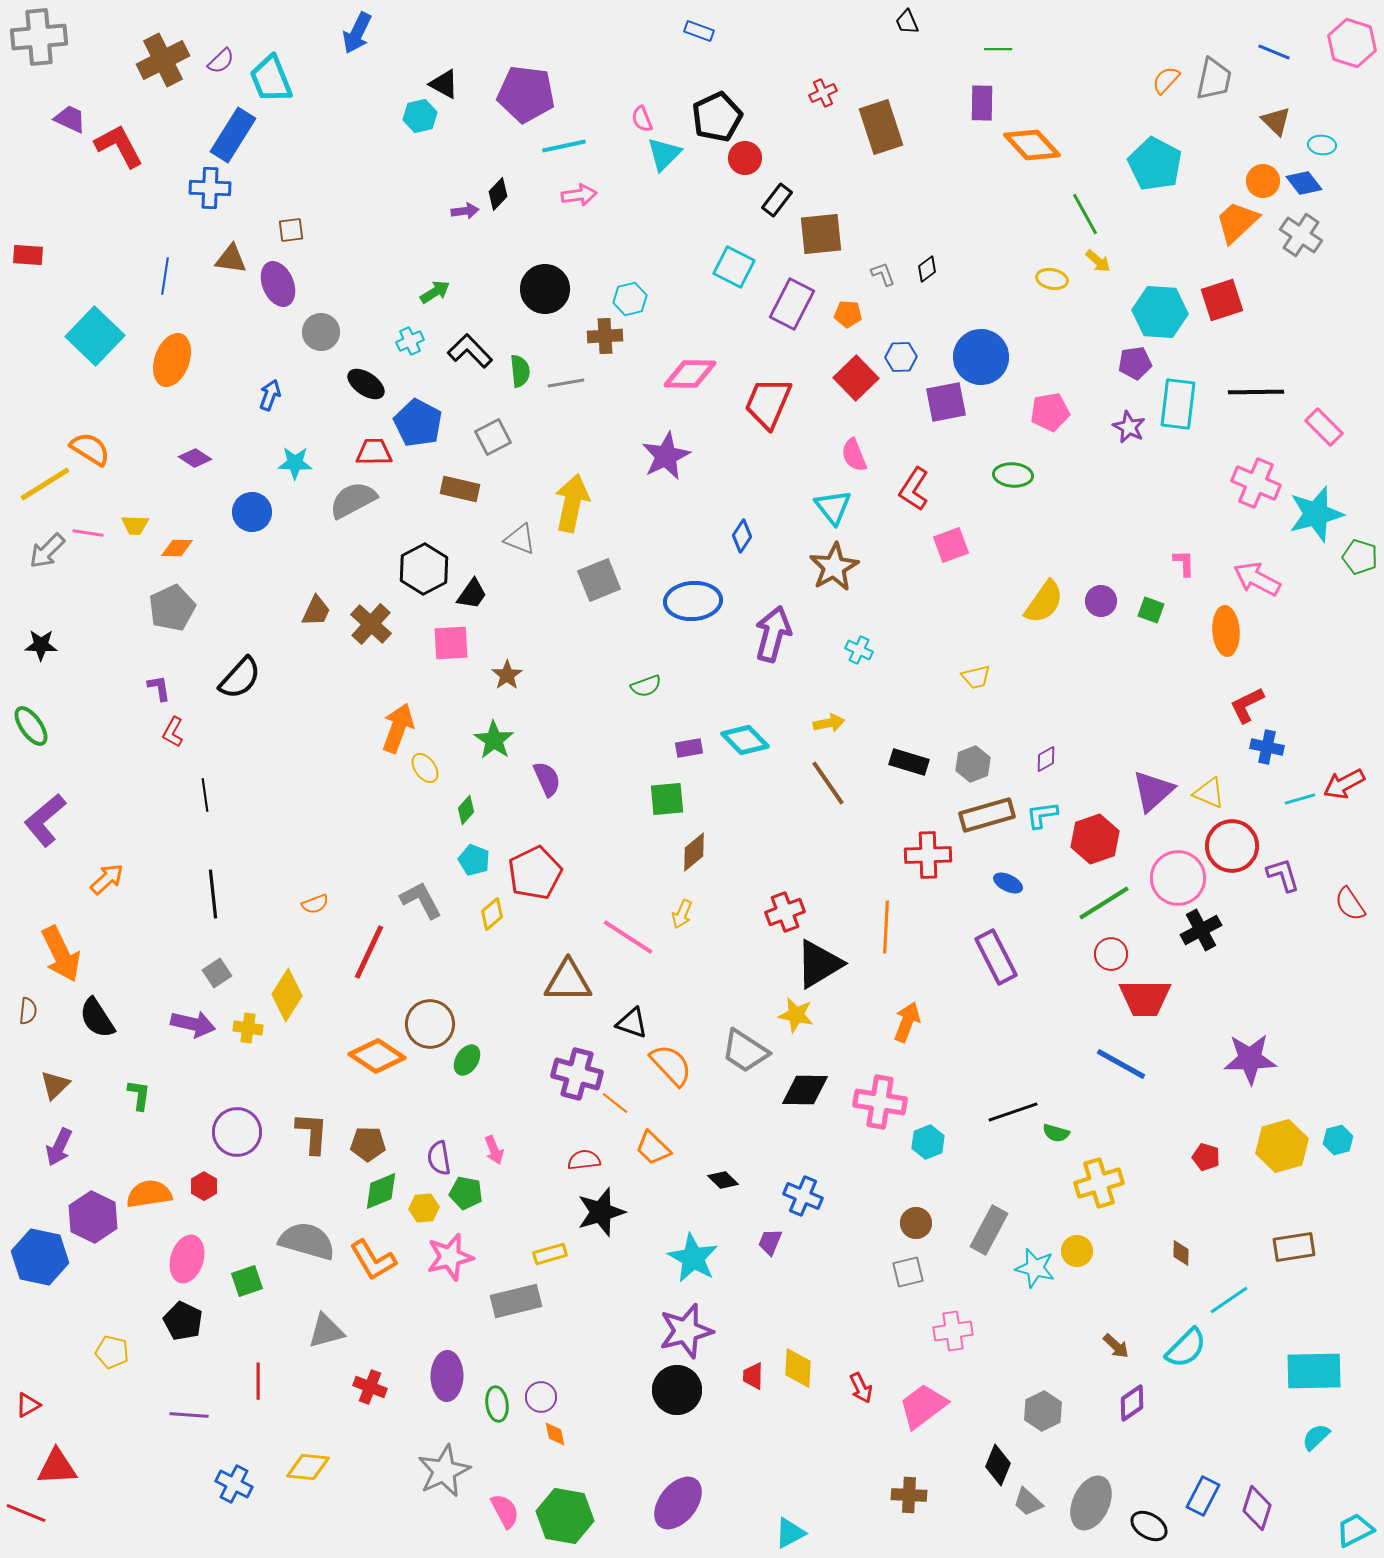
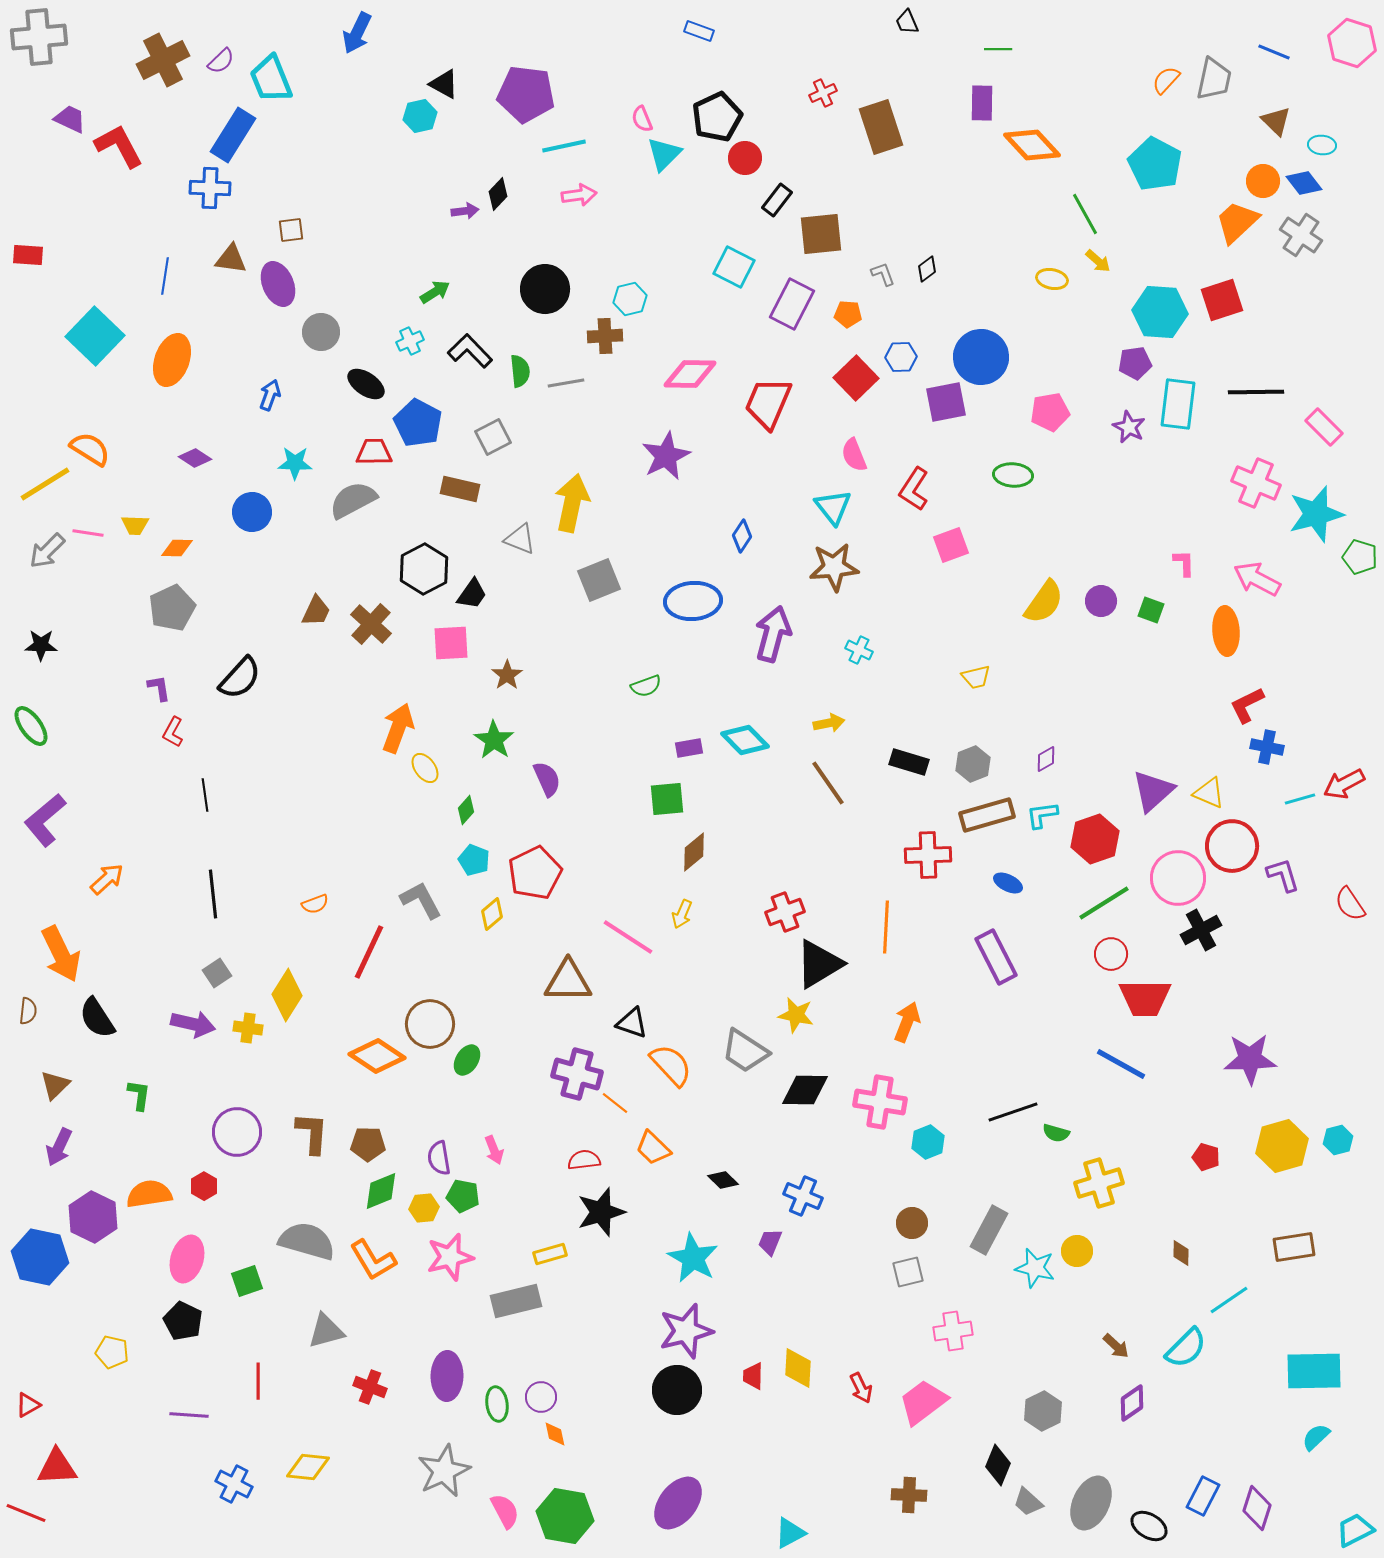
brown star at (834, 567): rotated 24 degrees clockwise
green pentagon at (466, 1193): moved 3 px left, 3 px down
brown circle at (916, 1223): moved 4 px left
pink trapezoid at (923, 1406): moved 4 px up
